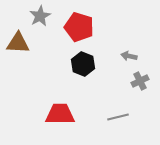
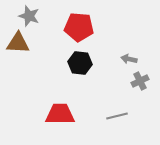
gray star: moved 11 px left; rotated 25 degrees counterclockwise
red pentagon: rotated 12 degrees counterclockwise
gray arrow: moved 3 px down
black hexagon: moved 3 px left, 1 px up; rotated 15 degrees counterclockwise
gray line: moved 1 px left, 1 px up
